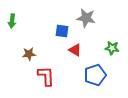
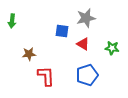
gray star: rotated 24 degrees counterclockwise
red triangle: moved 8 px right, 6 px up
blue pentagon: moved 8 px left
